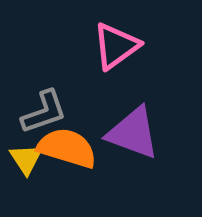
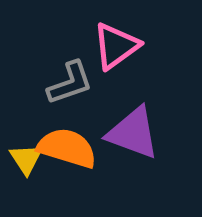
gray L-shape: moved 26 px right, 29 px up
